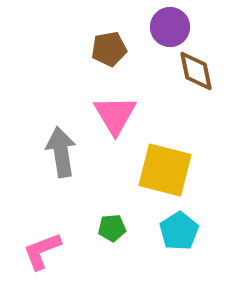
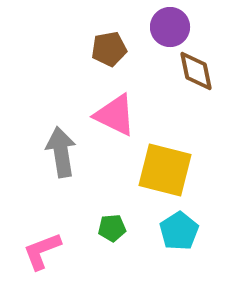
pink triangle: rotated 33 degrees counterclockwise
